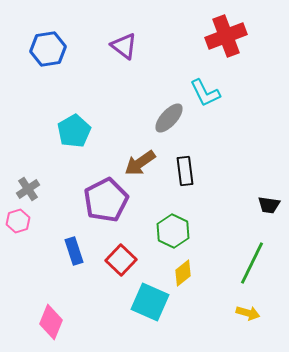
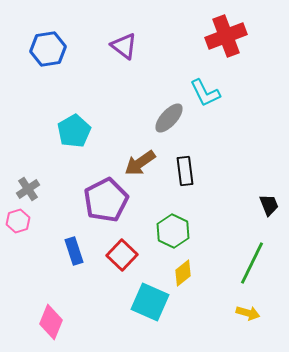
black trapezoid: rotated 120 degrees counterclockwise
red square: moved 1 px right, 5 px up
